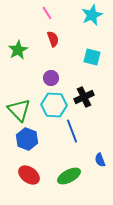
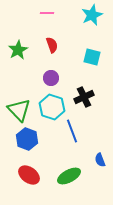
pink line: rotated 56 degrees counterclockwise
red semicircle: moved 1 px left, 6 px down
cyan hexagon: moved 2 px left, 2 px down; rotated 15 degrees clockwise
